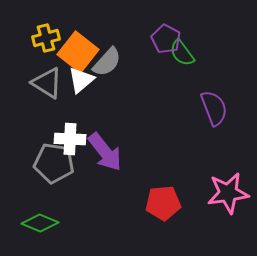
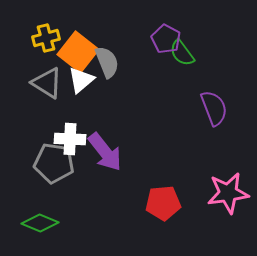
gray semicircle: rotated 64 degrees counterclockwise
